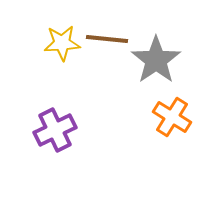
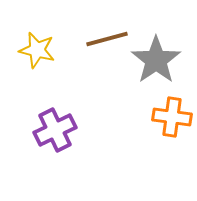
brown line: rotated 21 degrees counterclockwise
yellow star: moved 25 px left, 7 px down; rotated 18 degrees clockwise
orange cross: rotated 24 degrees counterclockwise
